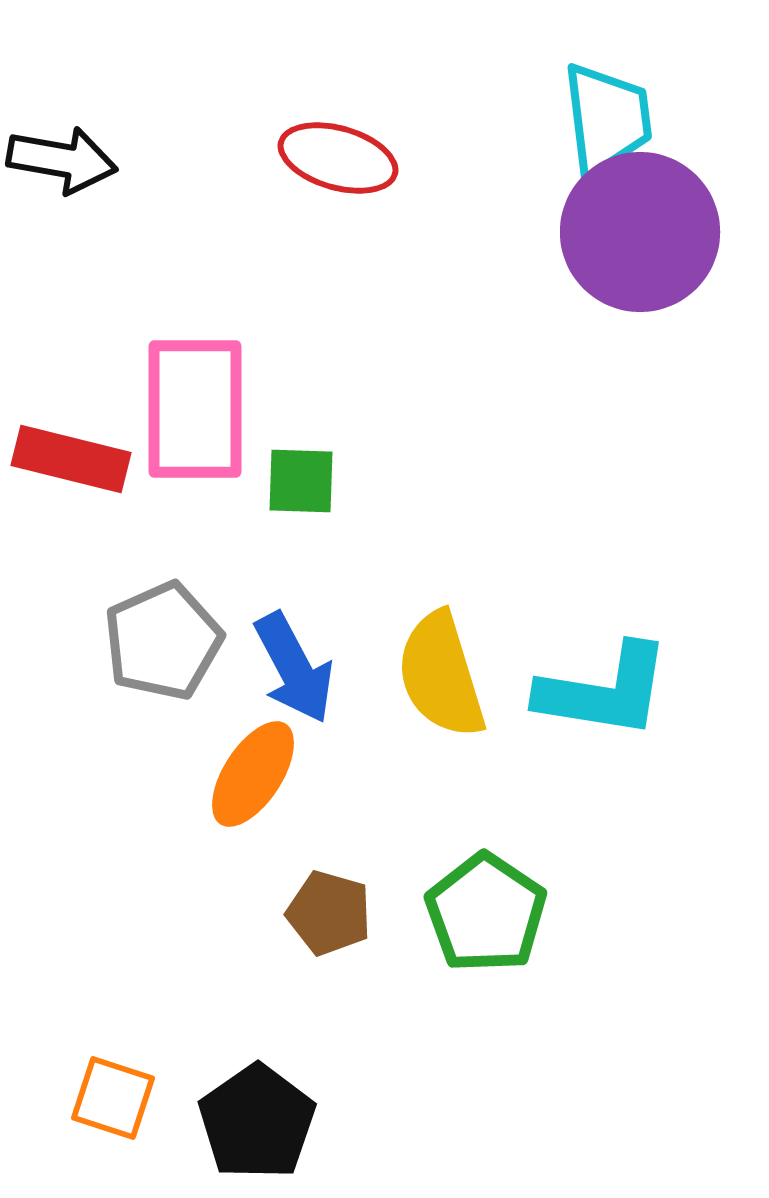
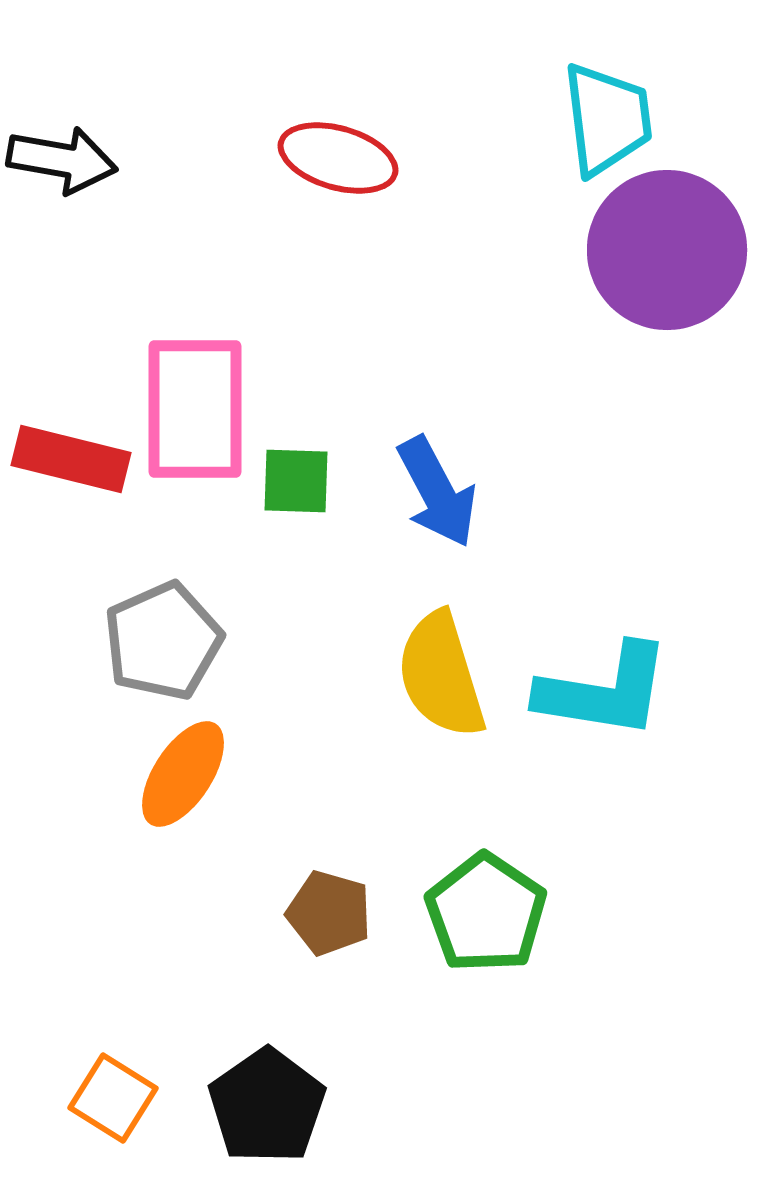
purple circle: moved 27 px right, 18 px down
green square: moved 5 px left
blue arrow: moved 143 px right, 176 px up
orange ellipse: moved 70 px left
orange square: rotated 14 degrees clockwise
black pentagon: moved 10 px right, 16 px up
